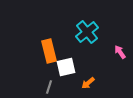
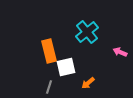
pink arrow: rotated 32 degrees counterclockwise
